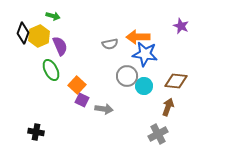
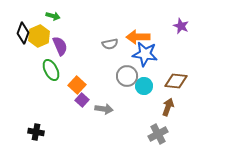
purple square: rotated 16 degrees clockwise
